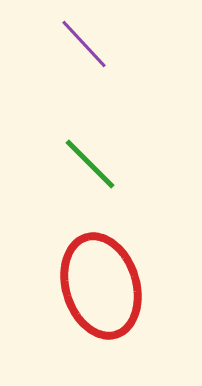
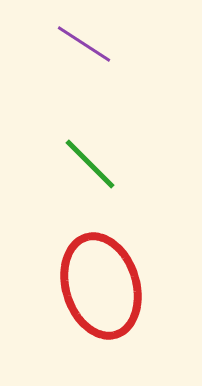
purple line: rotated 14 degrees counterclockwise
